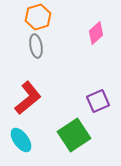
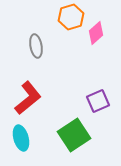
orange hexagon: moved 33 px right
cyan ellipse: moved 2 px up; rotated 20 degrees clockwise
